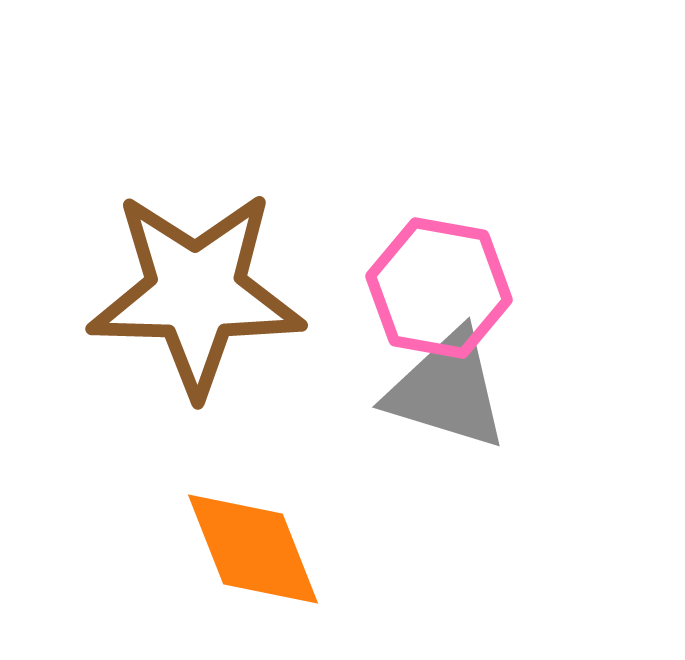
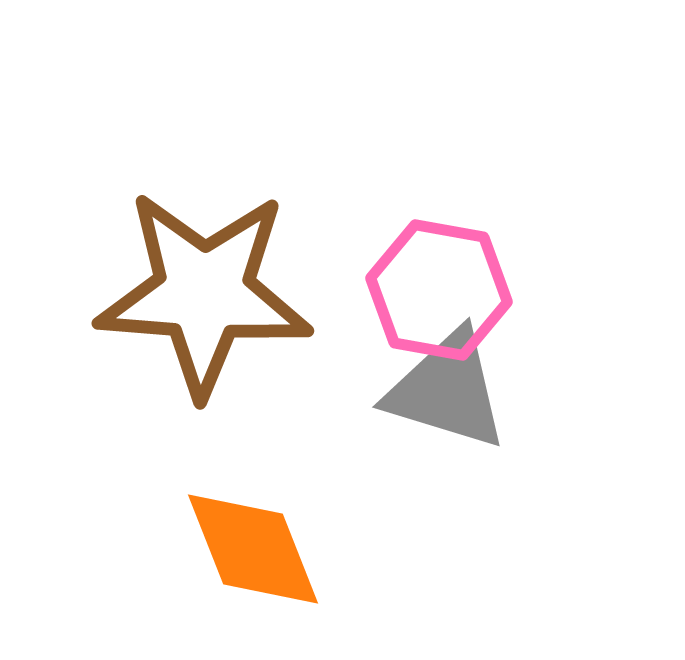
pink hexagon: moved 2 px down
brown star: moved 8 px right; rotated 3 degrees clockwise
